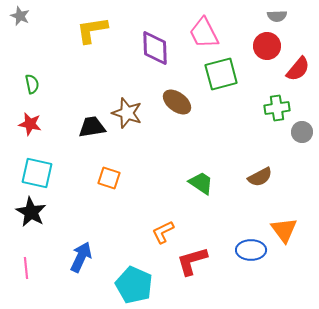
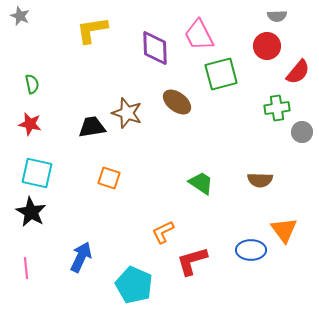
pink trapezoid: moved 5 px left, 2 px down
red semicircle: moved 3 px down
brown semicircle: moved 3 px down; rotated 30 degrees clockwise
